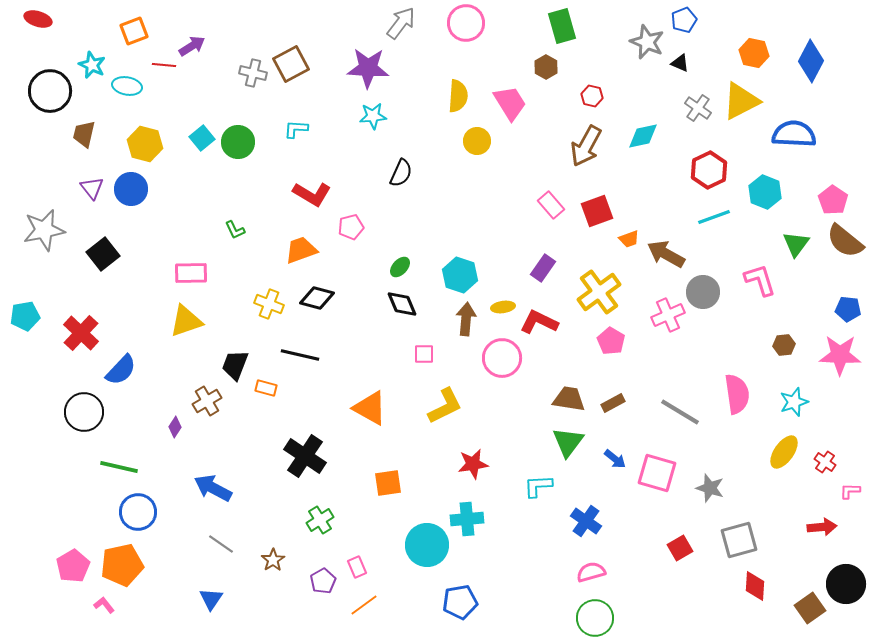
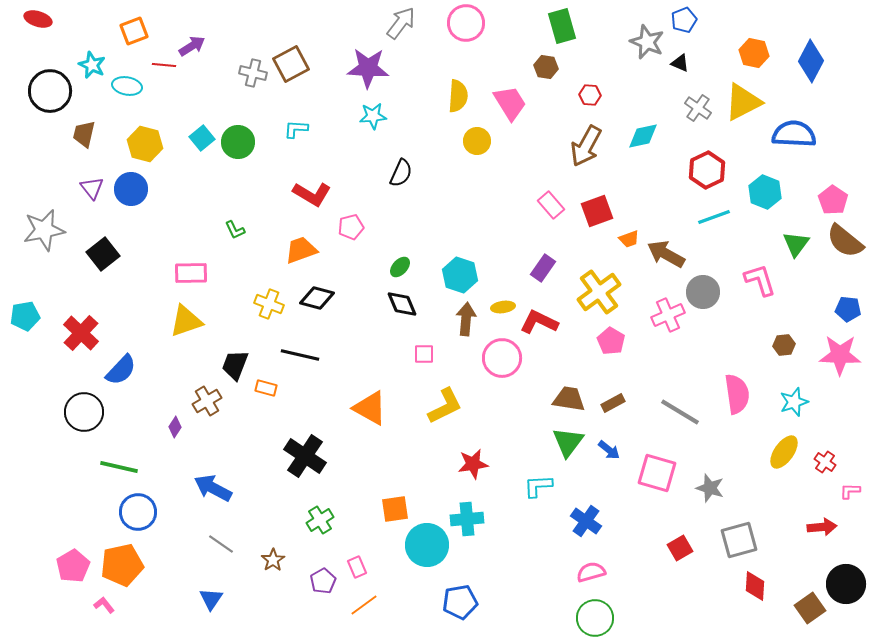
brown hexagon at (546, 67): rotated 20 degrees counterclockwise
red hexagon at (592, 96): moved 2 px left, 1 px up; rotated 10 degrees counterclockwise
yellow triangle at (741, 101): moved 2 px right, 1 px down
red hexagon at (709, 170): moved 2 px left
blue arrow at (615, 459): moved 6 px left, 9 px up
orange square at (388, 483): moved 7 px right, 26 px down
